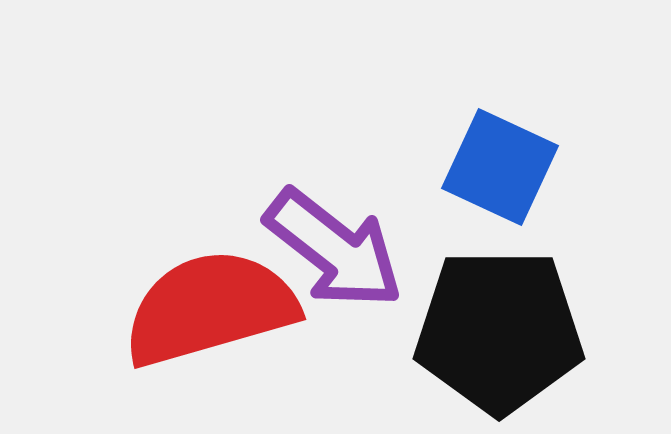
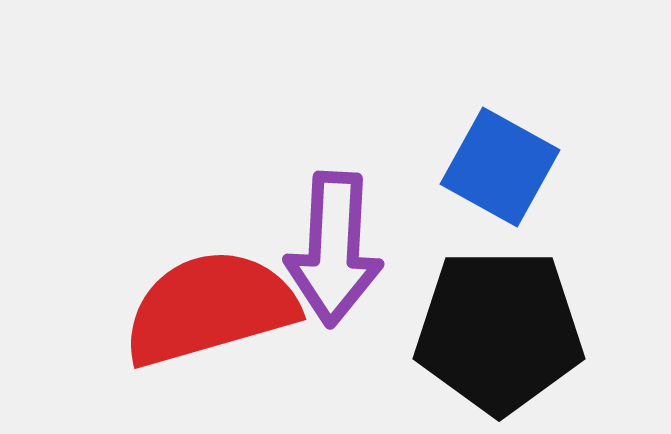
blue square: rotated 4 degrees clockwise
purple arrow: rotated 55 degrees clockwise
